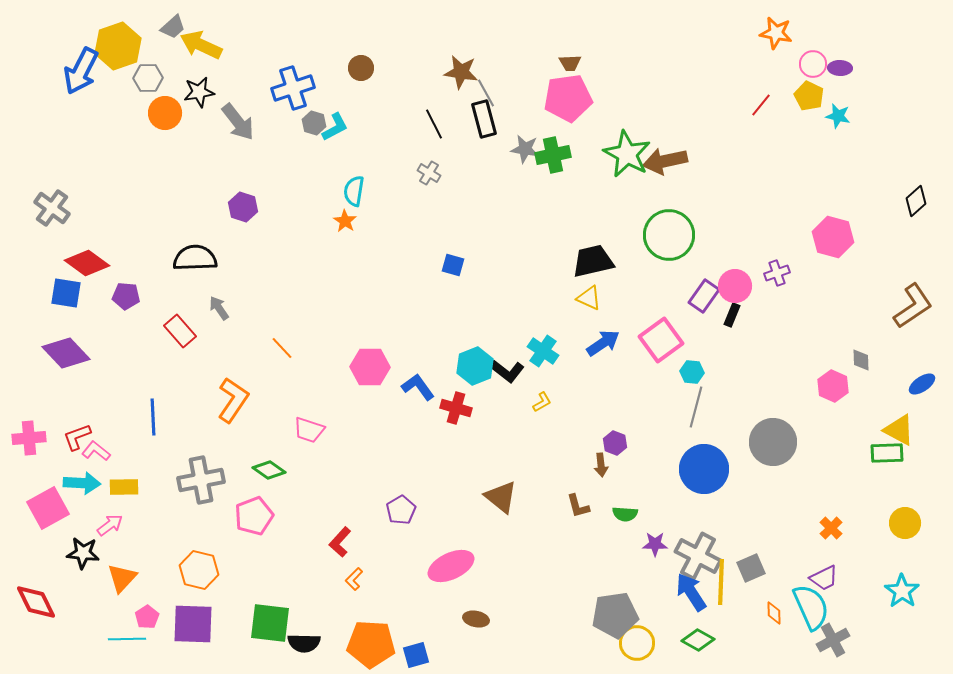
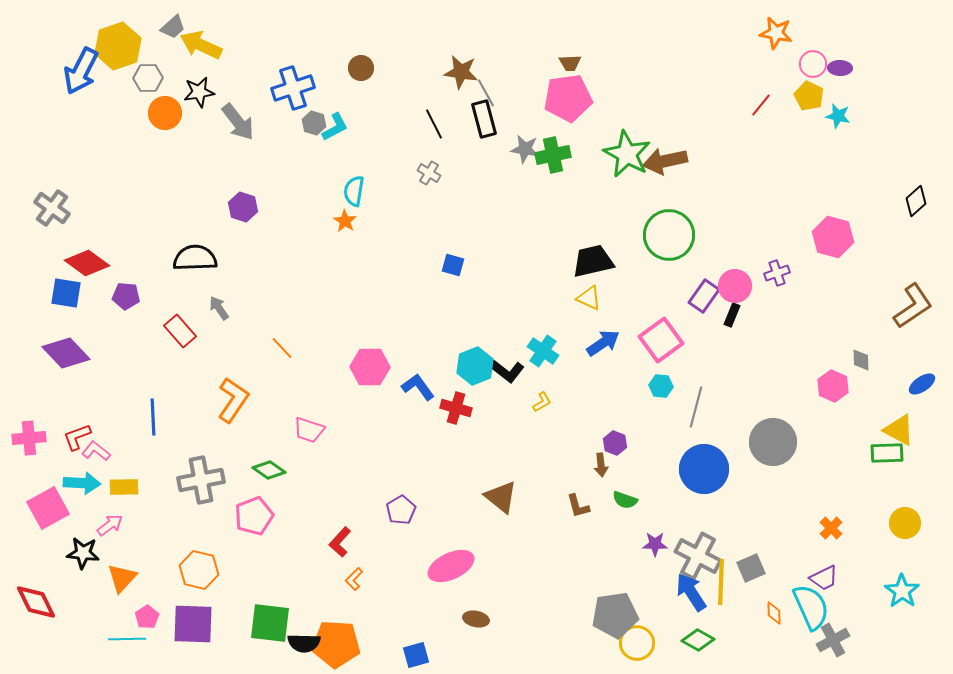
cyan hexagon at (692, 372): moved 31 px left, 14 px down
green semicircle at (625, 514): moved 14 px up; rotated 15 degrees clockwise
orange pentagon at (371, 644): moved 35 px left
